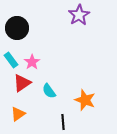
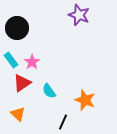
purple star: rotated 20 degrees counterclockwise
orange triangle: rotated 42 degrees counterclockwise
black line: rotated 28 degrees clockwise
